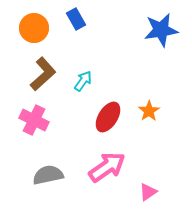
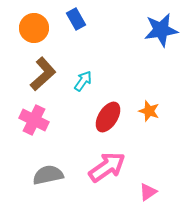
orange star: rotated 20 degrees counterclockwise
